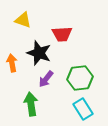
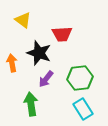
yellow triangle: rotated 18 degrees clockwise
